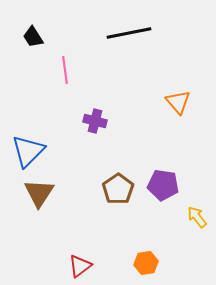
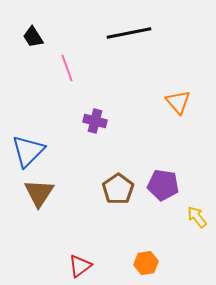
pink line: moved 2 px right, 2 px up; rotated 12 degrees counterclockwise
